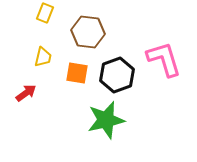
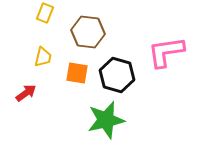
pink L-shape: moved 2 px right, 7 px up; rotated 81 degrees counterclockwise
black hexagon: rotated 24 degrees counterclockwise
